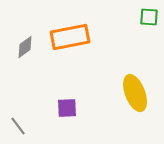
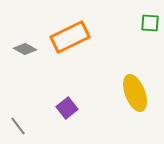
green square: moved 1 px right, 6 px down
orange rectangle: rotated 15 degrees counterclockwise
gray diamond: moved 2 px down; rotated 65 degrees clockwise
purple square: rotated 35 degrees counterclockwise
